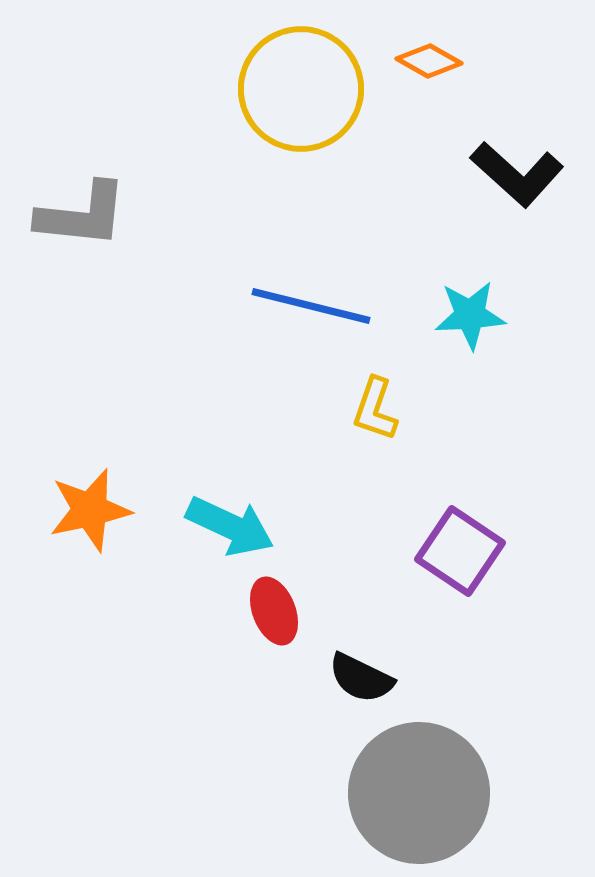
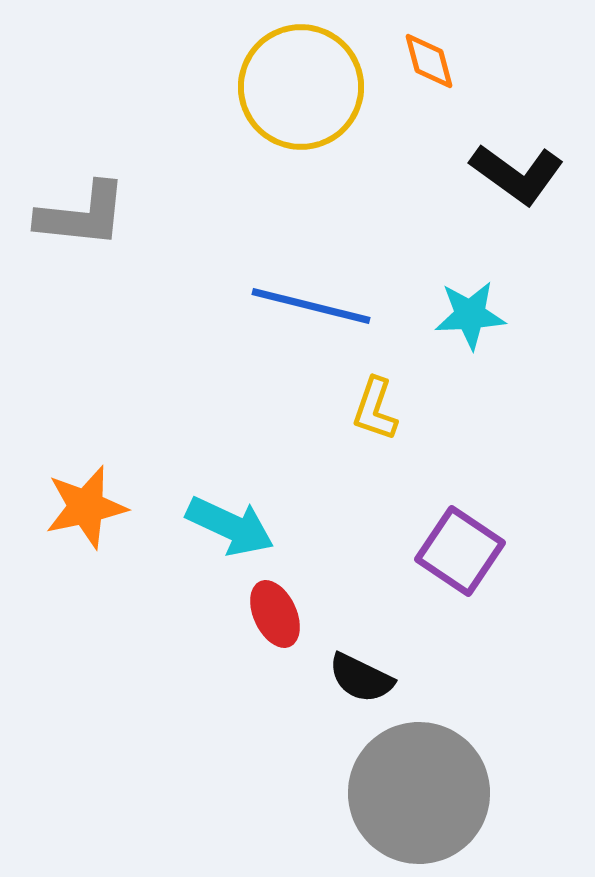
orange diamond: rotated 46 degrees clockwise
yellow circle: moved 2 px up
black L-shape: rotated 6 degrees counterclockwise
orange star: moved 4 px left, 3 px up
red ellipse: moved 1 px right, 3 px down; rotated 4 degrees counterclockwise
